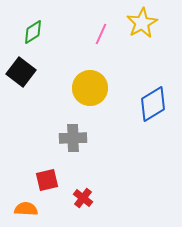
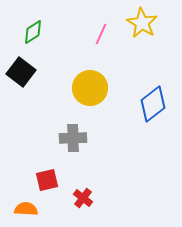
yellow star: rotated 12 degrees counterclockwise
blue diamond: rotated 6 degrees counterclockwise
